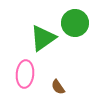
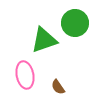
green triangle: moved 1 px right, 2 px down; rotated 16 degrees clockwise
pink ellipse: moved 1 px down; rotated 16 degrees counterclockwise
